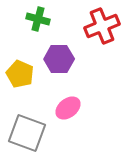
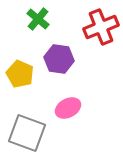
green cross: rotated 25 degrees clockwise
red cross: moved 1 px left, 1 px down
purple hexagon: rotated 8 degrees clockwise
pink ellipse: rotated 10 degrees clockwise
